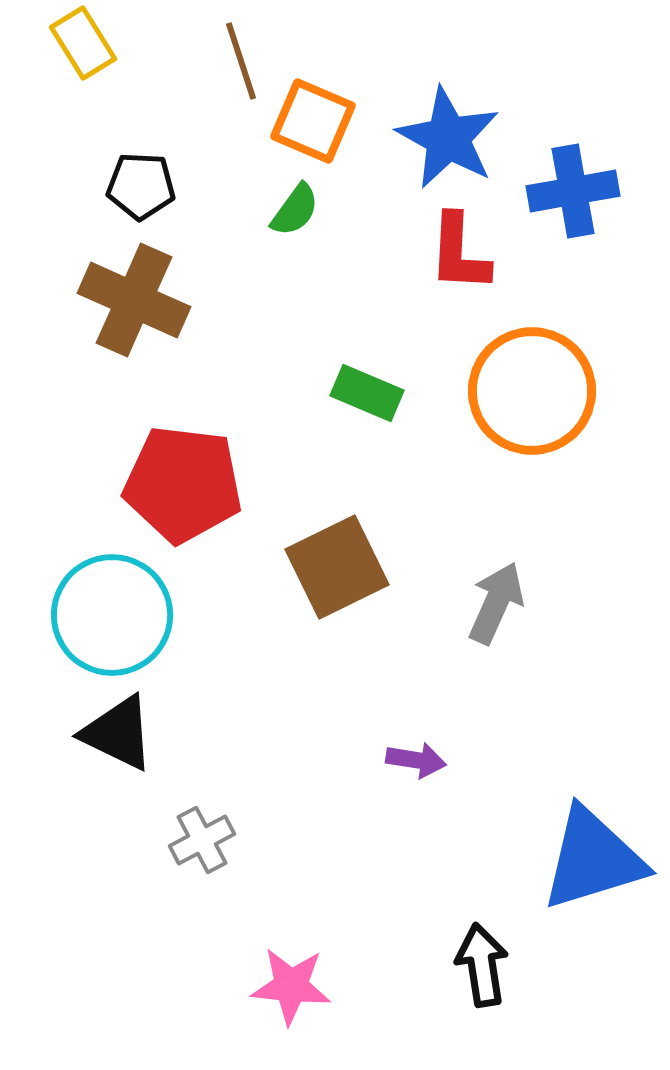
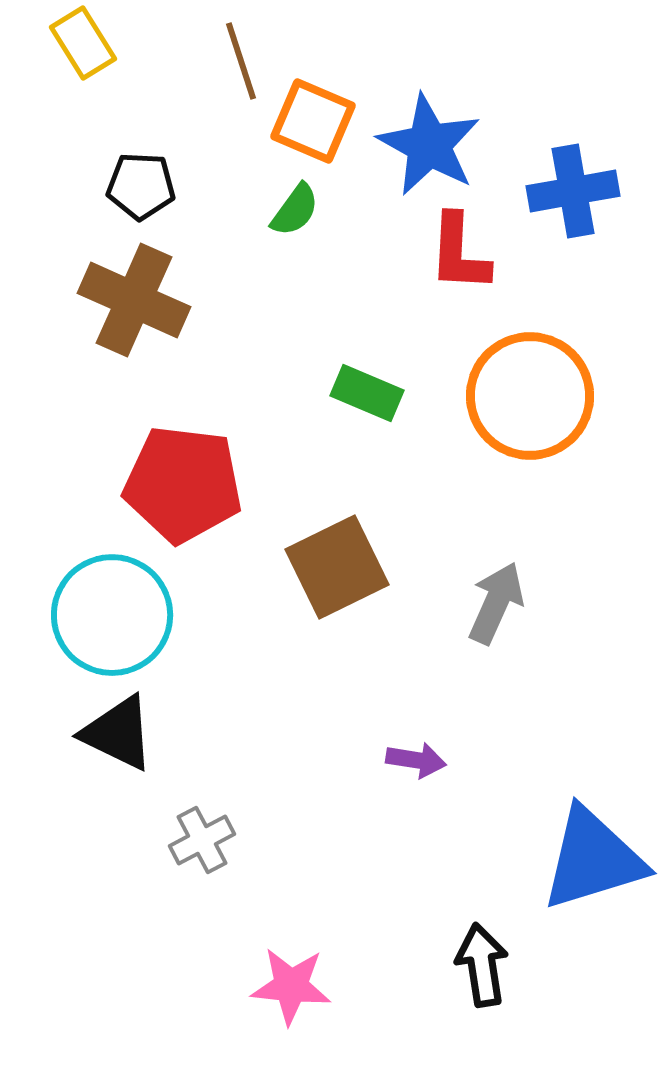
blue star: moved 19 px left, 7 px down
orange circle: moved 2 px left, 5 px down
